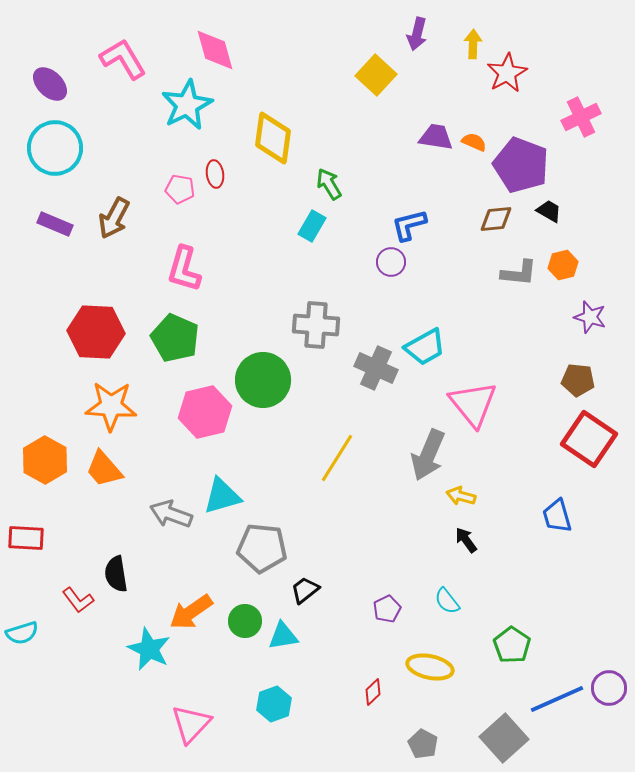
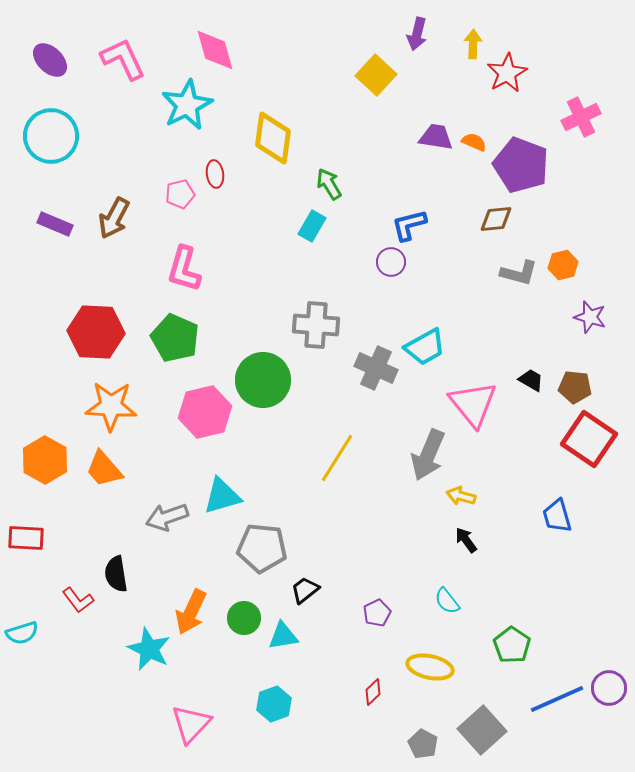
pink L-shape at (123, 59): rotated 6 degrees clockwise
purple ellipse at (50, 84): moved 24 px up
cyan circle at (55, 148): moved 4 px left, 12 px up
pink pentagon at (180, 189): moved 5 px down; rotated 24 degrees counterclockwise
black trapezoid at (549, 211): moved 18 px left, 169 px down
gray L-shape at (519, 273): rotated 9 degrees clockwise
brown pentagon at (578, 380): moved 3 px left, 7 px down
gray arrow at (171, 514): moved 4 px left, 3 px down; rotated 39 degrees counterclockwise
purple pentagon at (387, 609): moved 10 px left, 4 px down
orange arrow at (191, 612): rotated 30 degrees counterclockwise
green circle at (245, 621): moved 1 px left, 3 px up
gray square at (504, 738): moved 22 px left, 8 px up
